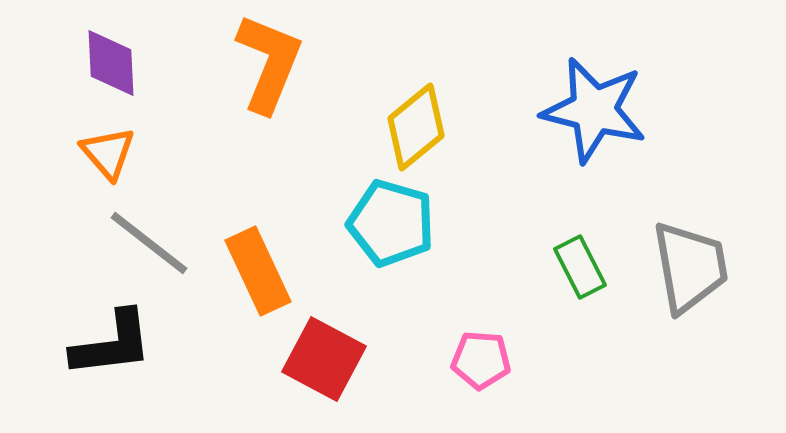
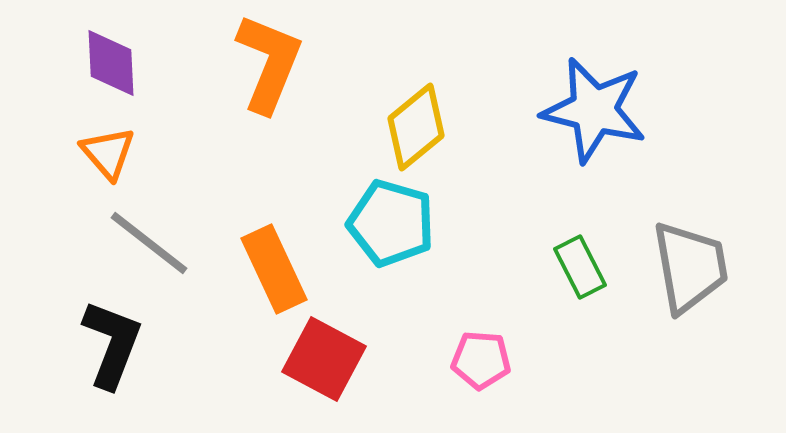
orange rectangle: moved 16 px right, 2 px up
black L-shape: rotated 62 degrees counterclockwise
